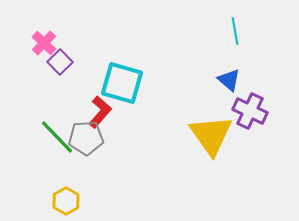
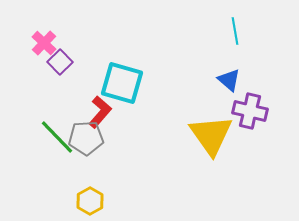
purple cross: rotated 12 degrees counterclockwise
yellow hexagon: moved 24 px right
